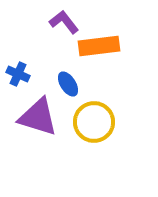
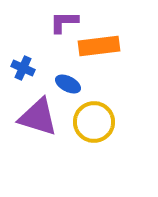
purple L-shape: rotated 52 degrees counterclockwise
blue cross: moved 5 px right, 6 px up
blue ellipse: rotated 30 degrees counterclockwise
